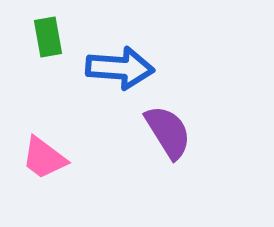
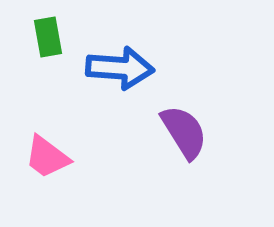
purple semicircle: moved 16 px right
pink trapezoid: moved 3 px right, 1 px up
